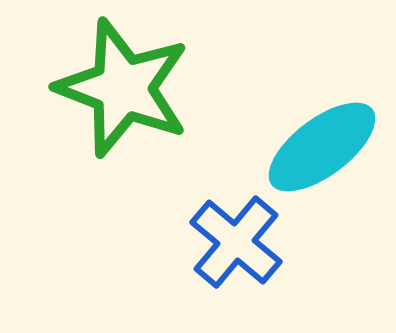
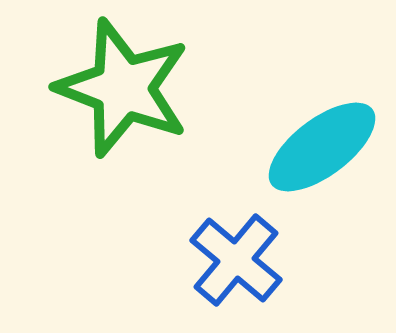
blue cross: moved 18 px down
